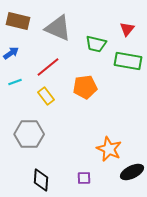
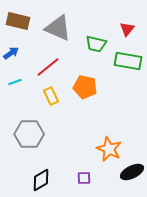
orange pentagon: rotated 20 degrees clockwise
yellow rectangle: moved 5 px right; rotated 12 degrees clockwise
black diamond: rotated 55 degrees clockwise
